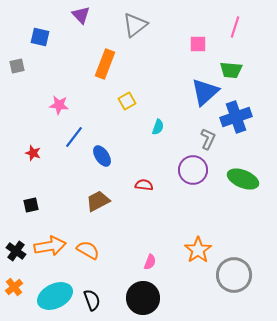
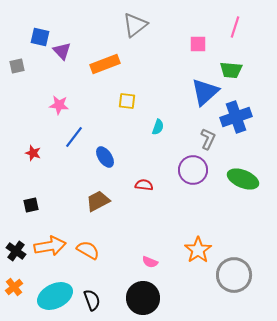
purple triangle: moved 19 px left, 36 px down
orange rectangle: rotated 48 degrees clockwise
yellow square: rotated 36 degrees clockwise
blue ellipse: moved 3 px right, 1 px down
pink semicircle: rotated 91 degrees clockwise
